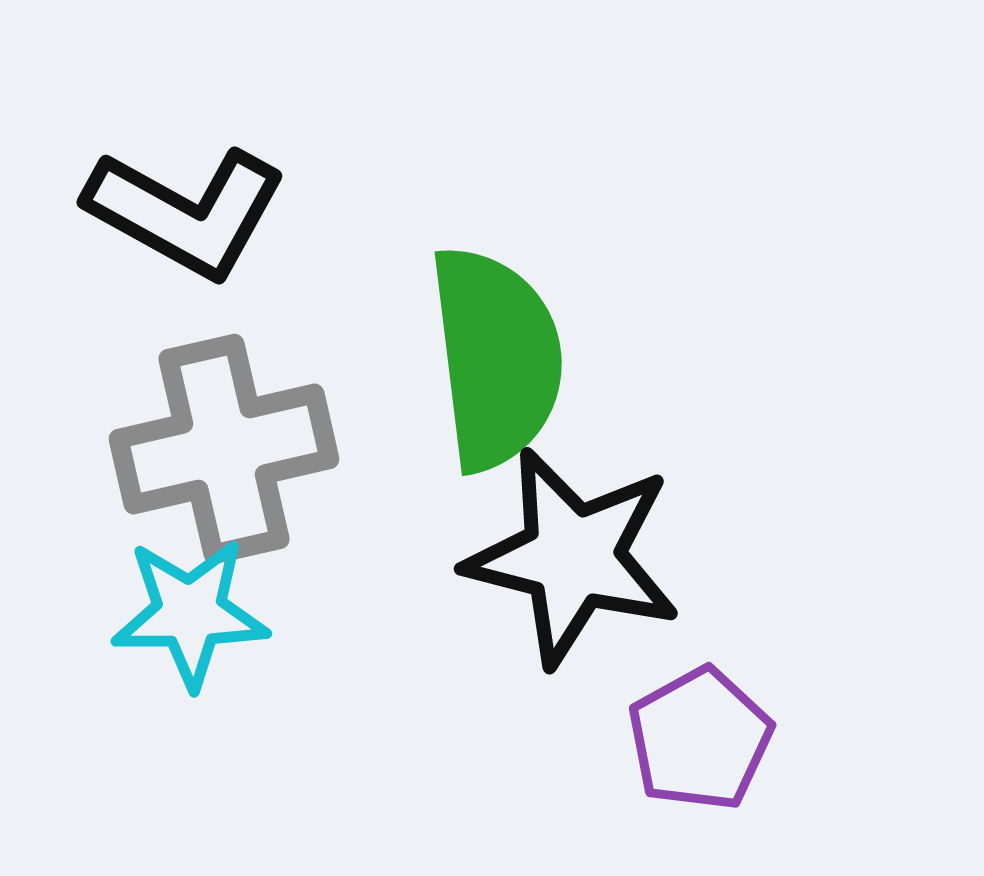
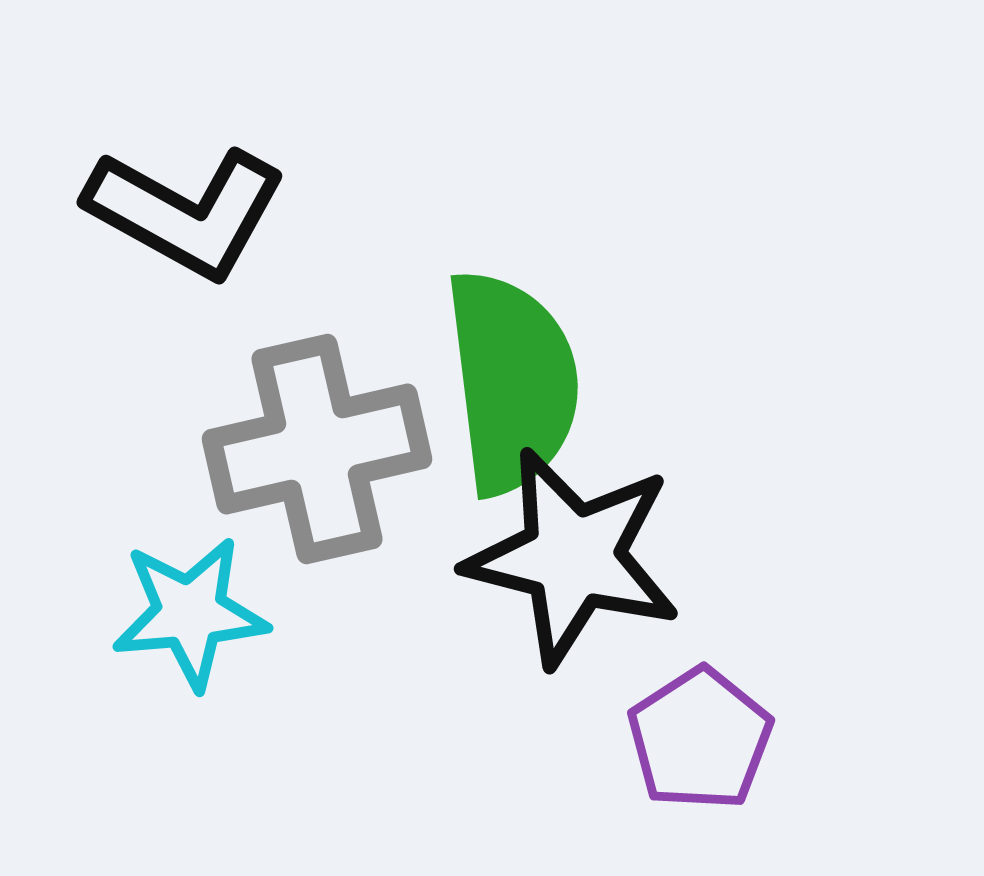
green semicircle: moved 16 px right, 24 px down
gray cross: moved 93 px right
cyan star: rotated 4 degrees counterclockwise
purple pentagon: rotated 4 degrees counterclockwise
